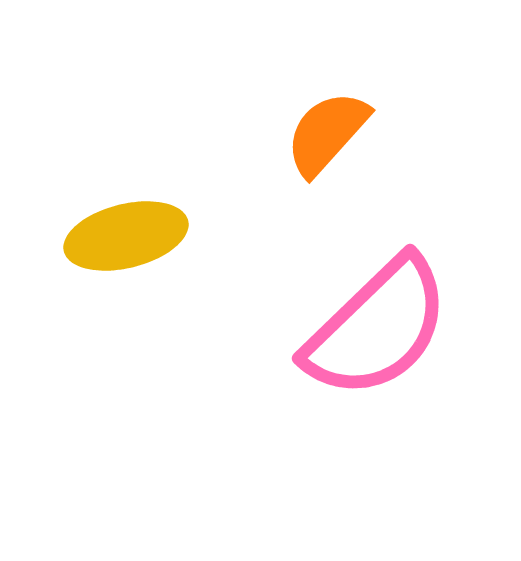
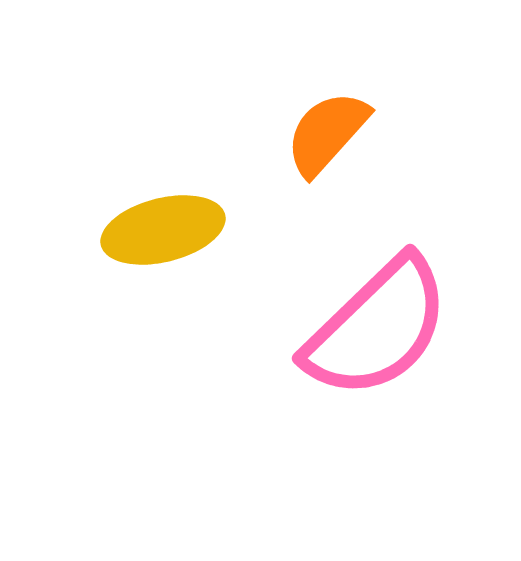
yellow ellipse: moved 37 px right, 6 px up
